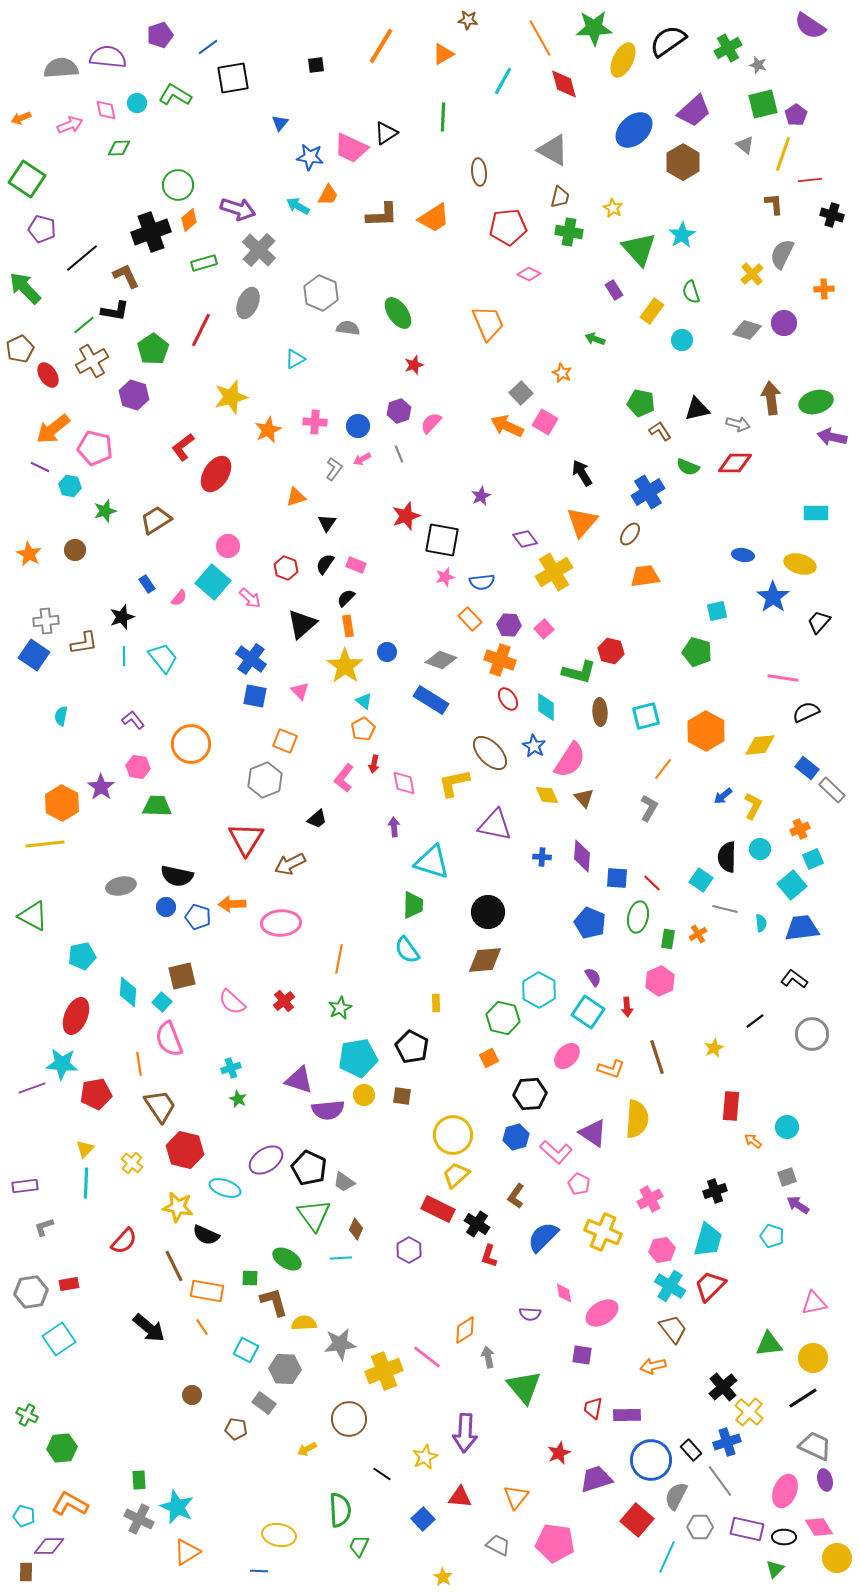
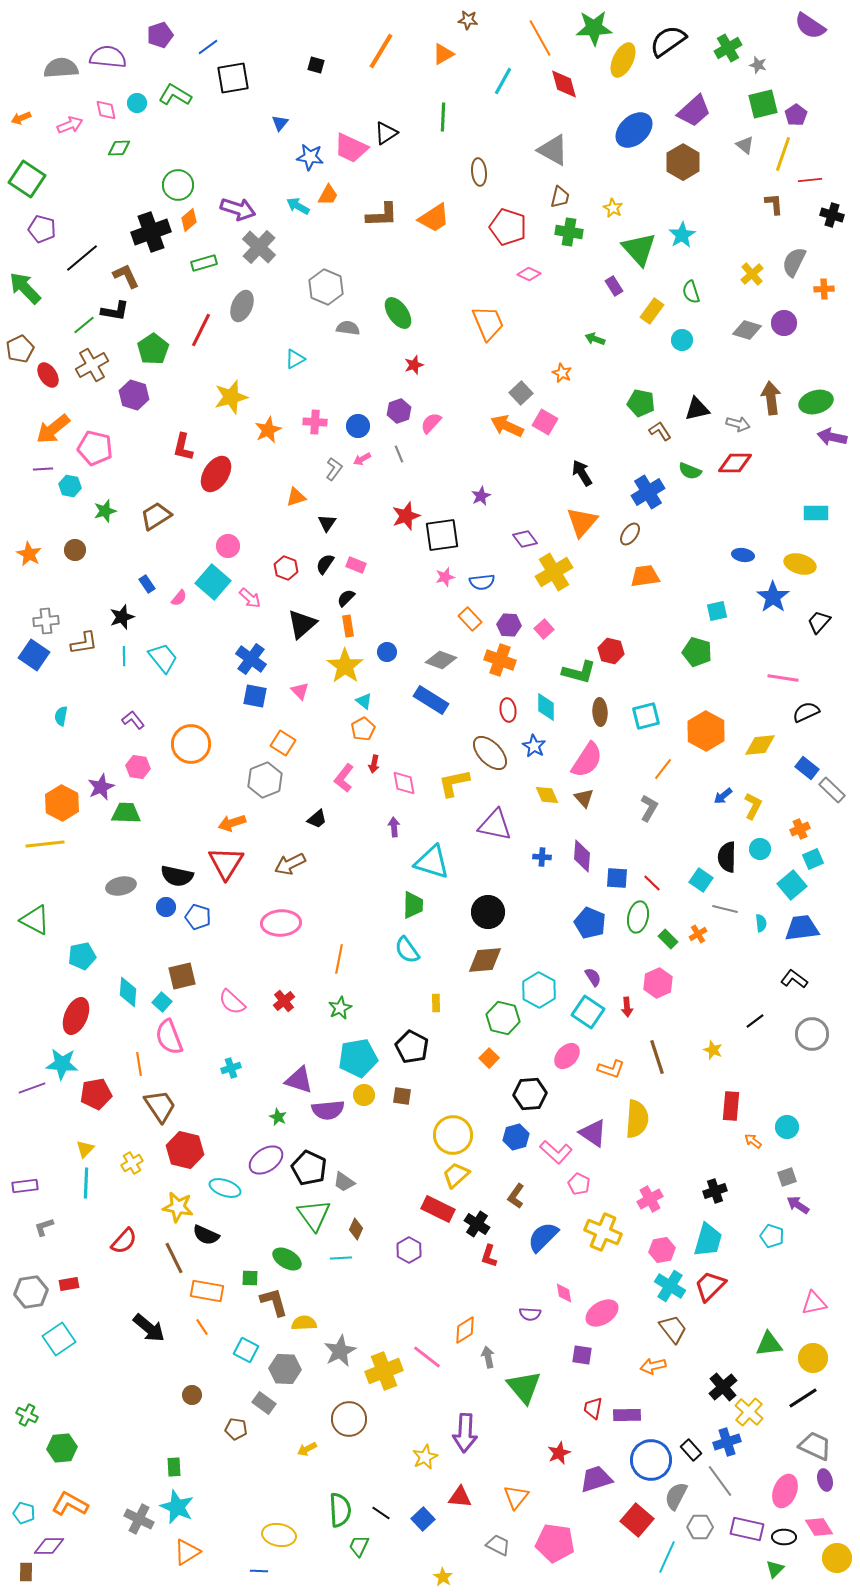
orange line at (381, 46): moved 5 px down
black square at (316, 65): rotated 24 degrees clockwise
red pentagon at (508, 227): rotated 24 degrees clockwise
gray cross at (259, 250): moved 3 px up
gray semicircle at (782, 254): moved 12 px right, 8 px down
purple rectangle at (614, 290): moved 4 px up
gray hexagon at (321, 293): moved 5 px right, 6 px up
gray ellipse at (248, 303): moved 6 px left, 3 px down
brown cross at (92, 361): moved 4 px down
red L-shape at (183, 447): rotated 40 degrees counterclockwise
purple line at (40, 467): moved 3 px right, 2 px down; rotated 30 degrees counterclockwise
green semicircle at (688, 467): moved 2 px right, 4 px down
brown trapezoid at (156, 520): moved 4 px up
black square at (442, 540): moved 5 px up; rotated 18 degrees counterclockwise
red ellipse at (508, 699): moved 11 px down; rotated 25 degrees clockwise
orange square at (285, 741): moved 2 px left, 2 px down; rotated 10 degrees clockwise
pink semicircle at (570, 760): moved 17 px right
purple star at (101, 787): rotated 12 degrees clockwise
green trapezoid at (157, 806): moved 31 px left, 7 px down
red triangle at (246, 839): moved 20 px left, 24 px down
orange arrow at (232, 904): moved 81 px up; rotated 16 degrees counterclockwise
green triangle at (33, 916): moved 2 px right, 4 px down
green rectangle at (668, 939): rotated 54 degrees counterclockwise
pink hexagon at (660, 981): moved 2 px left, 2 px down
pink semicircle at (169, 1039): moved 2 px up
yellow star at (714, 1048): moved 1 px left, 2 px down; rotated 24 degrees counterclockwise
orange square at (489, 1058): rotated 18 degrees counterclockwise
green star at (238, 1099): moved 40 px right, 18 px down
yellow cross at (132, 1163): rotated 20 degrees clockwise
brown line at (174, 1266): moved 8 px up
gray star at (340, 1344): moved 7 px down; rotated 20 degrees counterclockwise
black line at (382, 1474): moved 1 px left, 39 px down
green rectangle at (139, 1480): moved 35 px right, 13 px up
cyan pentagon at (24, 1516): moved 3 px up
